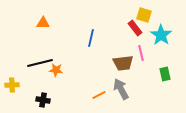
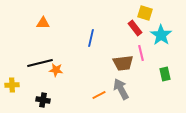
yellow square: moved 1 px right, 2 px up
